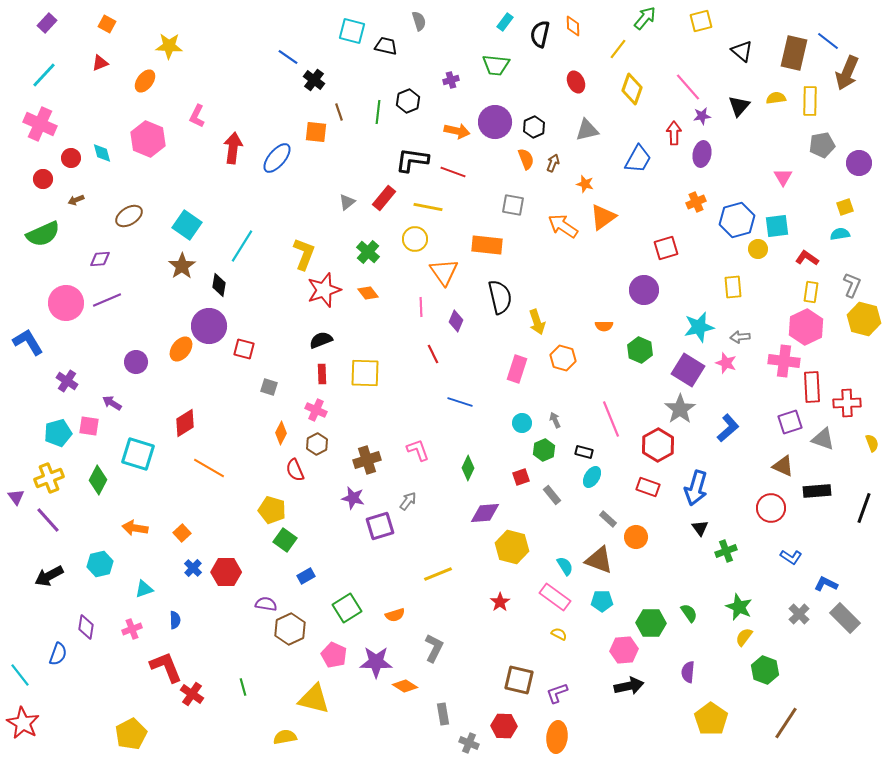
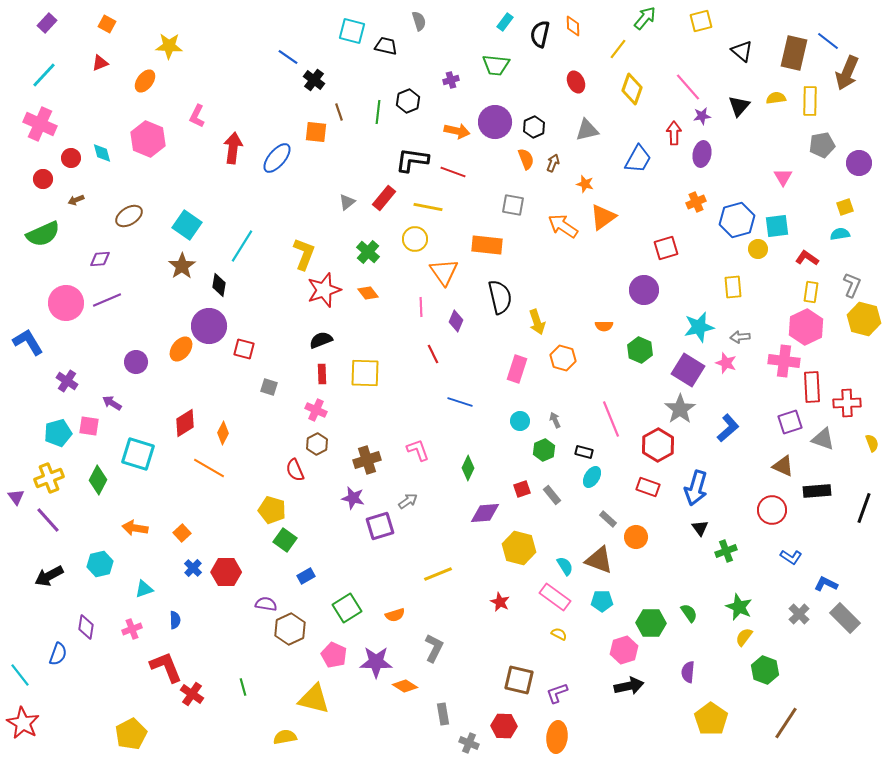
cyan circle at (522, 423): moved 2 px left, 2 px up
orange diamond at (281, 433): moved 58 px left
red square at (521, 477): moved 1 px right, 12 px down
gray arrow at (408, 501): rotated 18 degrees clockwise
red circle at (771, 508): moved 1 px right, 2 px down
yellow hexagon at (512, 547): moved 7 px right, 1 px down
red star at (500, 602): rotated 12 degrees counterclockwise
pink hexagon at (624, 650): rotated 12 degrees counterclockwise
